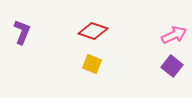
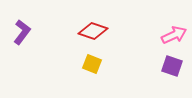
purple L-shape: rotated 15 degrees clockwise
purple square: rotated 20 degrees counterclockwise
